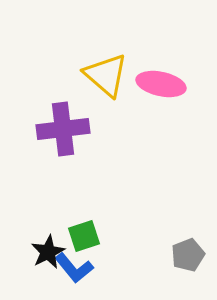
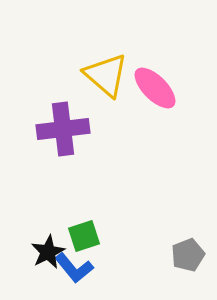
pink ellipse: moved 6 px left, 4 px down; rotated 33 degrees clockwise
